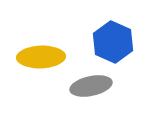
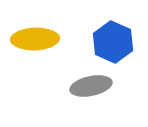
yellow ellipse: moved 6 px left, 18 px up
